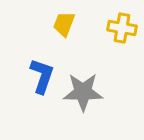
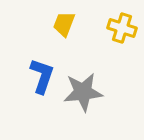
yellow cross: rotated 8 degrees clockwise
gray star: rotated 6 degrees counterclockwise
